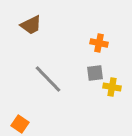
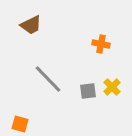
orange cross: moved 2 px right, 1 px down
gray square: moved 7 px left, 18 px down
yellow cross: rotated 36 degrees clockwise
orange square: rotated 18 degrees counterclockwise
